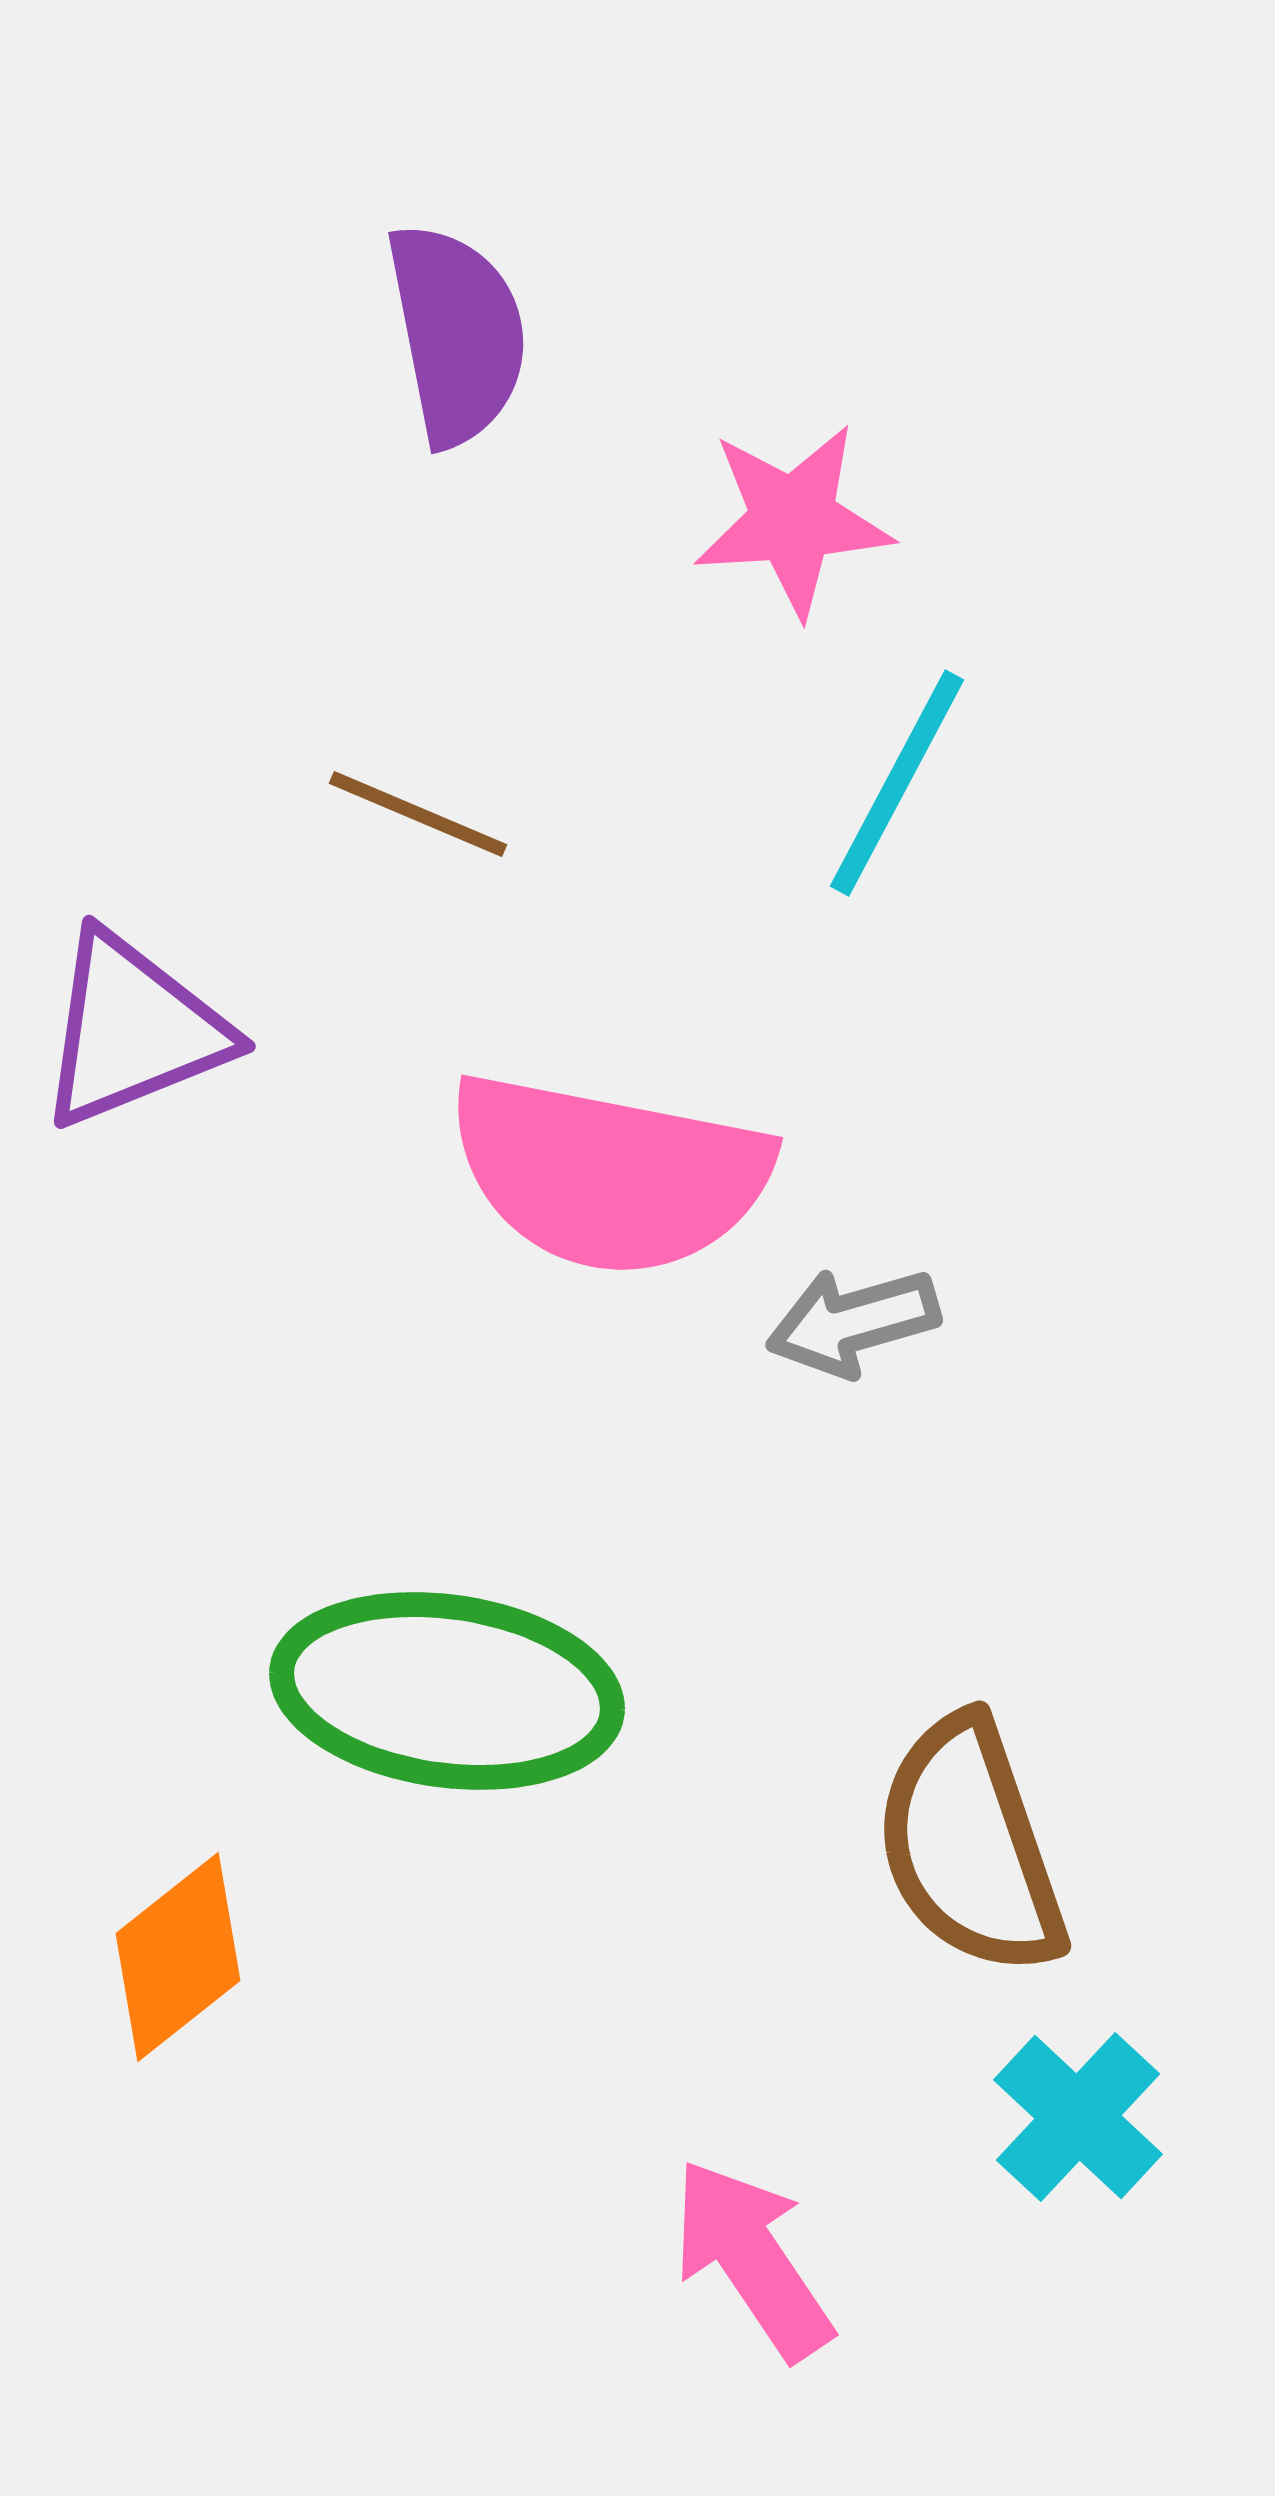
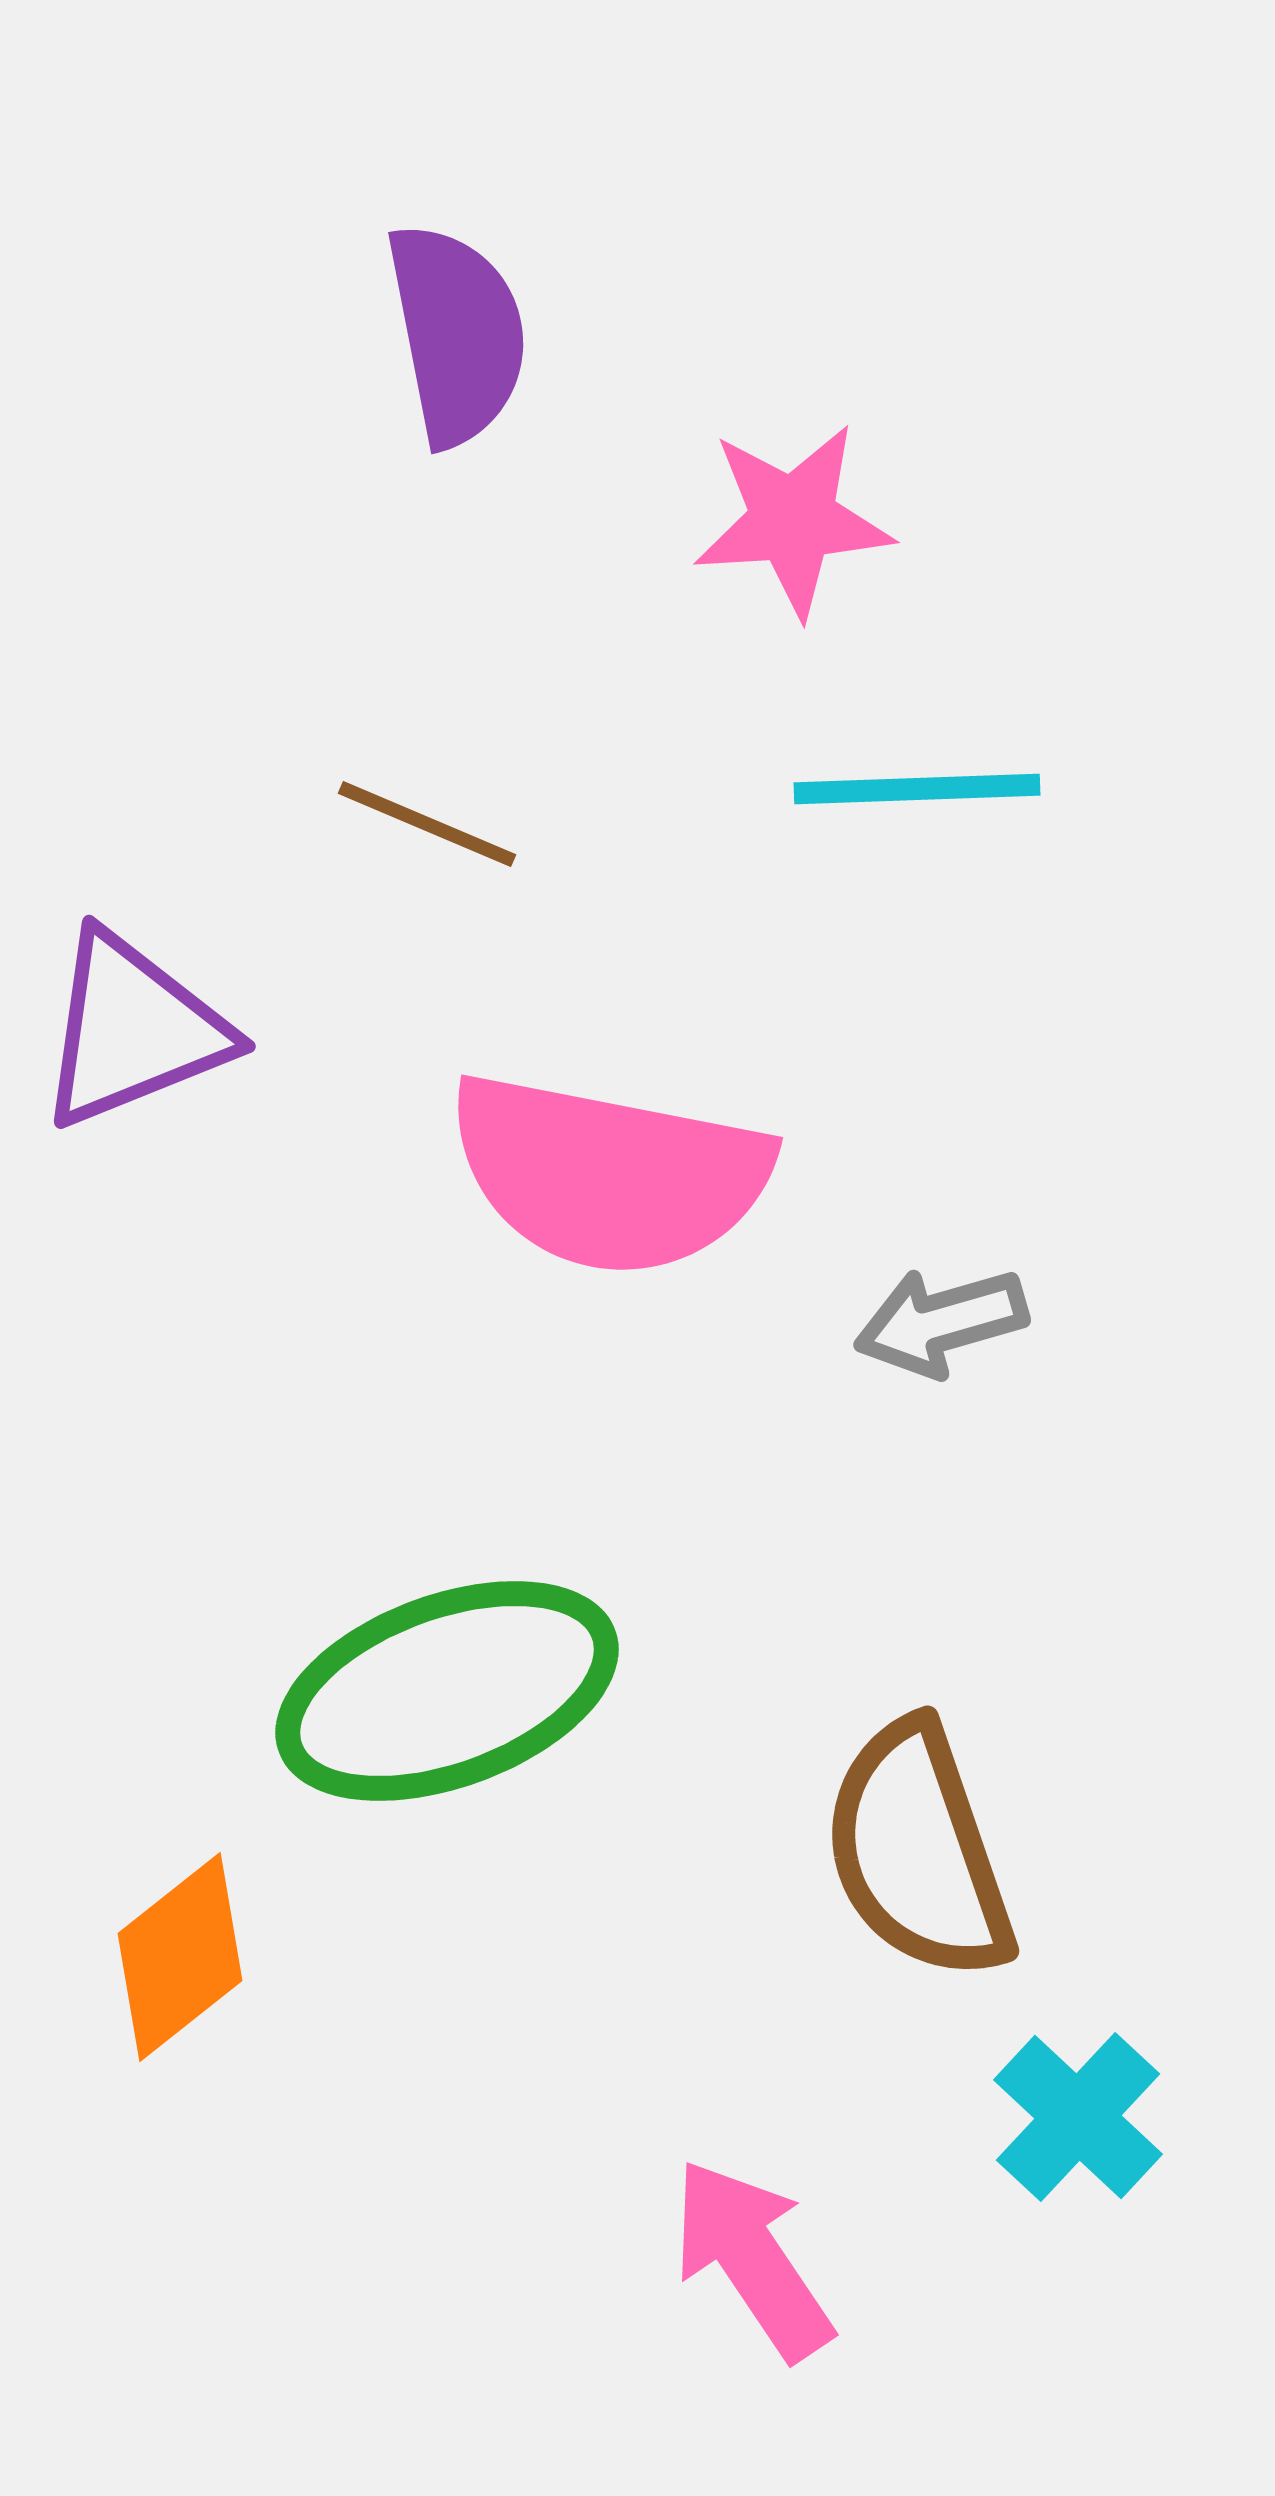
cyan line: moved 20 px right, 6 px down; rotated 60 degrees clockwise
brown line: moved 9 px right, 10 px down
gray arrow: moved 88 px right
green ellipse: rotated 28 degrees counterclockwise
brown semicircle: moved 52 px left, 5 px down
orange diamond: moved 2 px right
